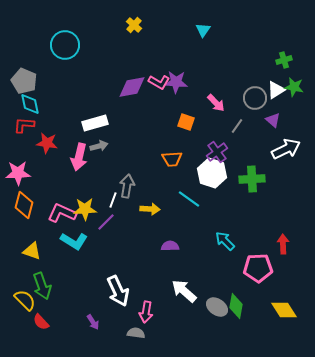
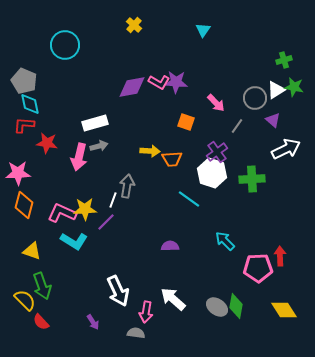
yellow arrow at (150, 209): moved 58 px up
red arrow at (283, 244): moved 3 px left, 12 px down
white arrow at (184, 291): moved 11 px left, 8 px down
